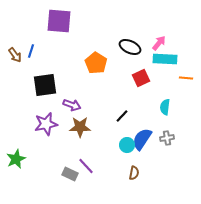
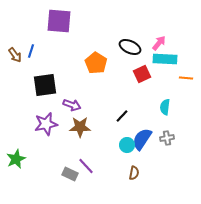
red square: moved 1 px right, 4 px up
